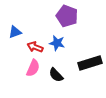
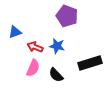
blue star: moved 3 px down
